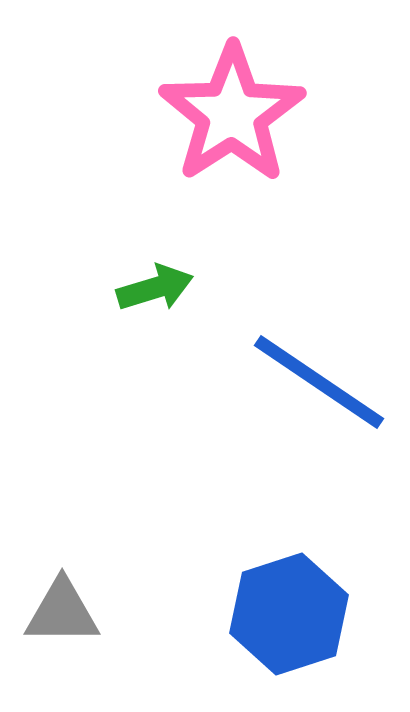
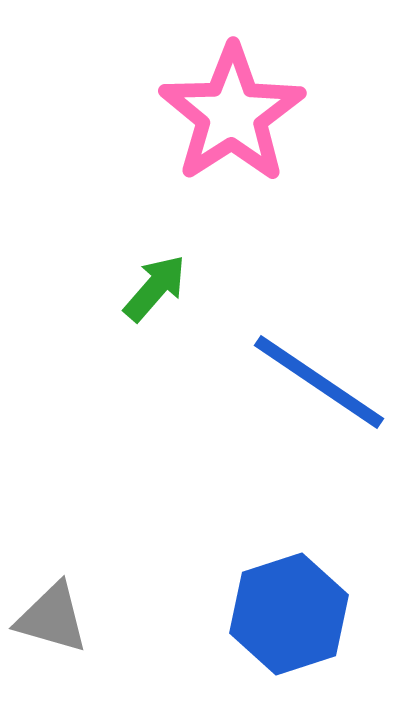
green arrow: rotated 32 degrees counterclockwise
gray triangle: moved 10 px left, 6 px down; rotated 16 degrees clockwise
